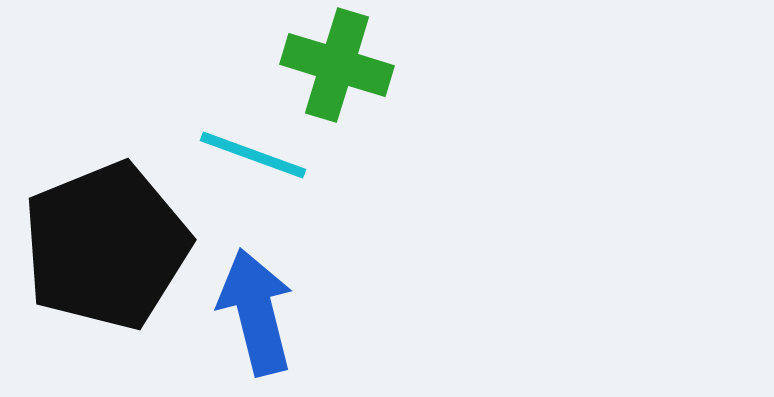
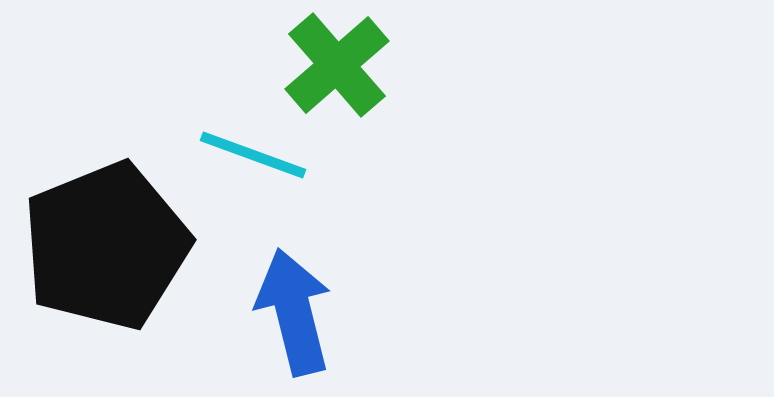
green cross: rotated 32 degrees clockwise
blue arrow: moved 38 px right
